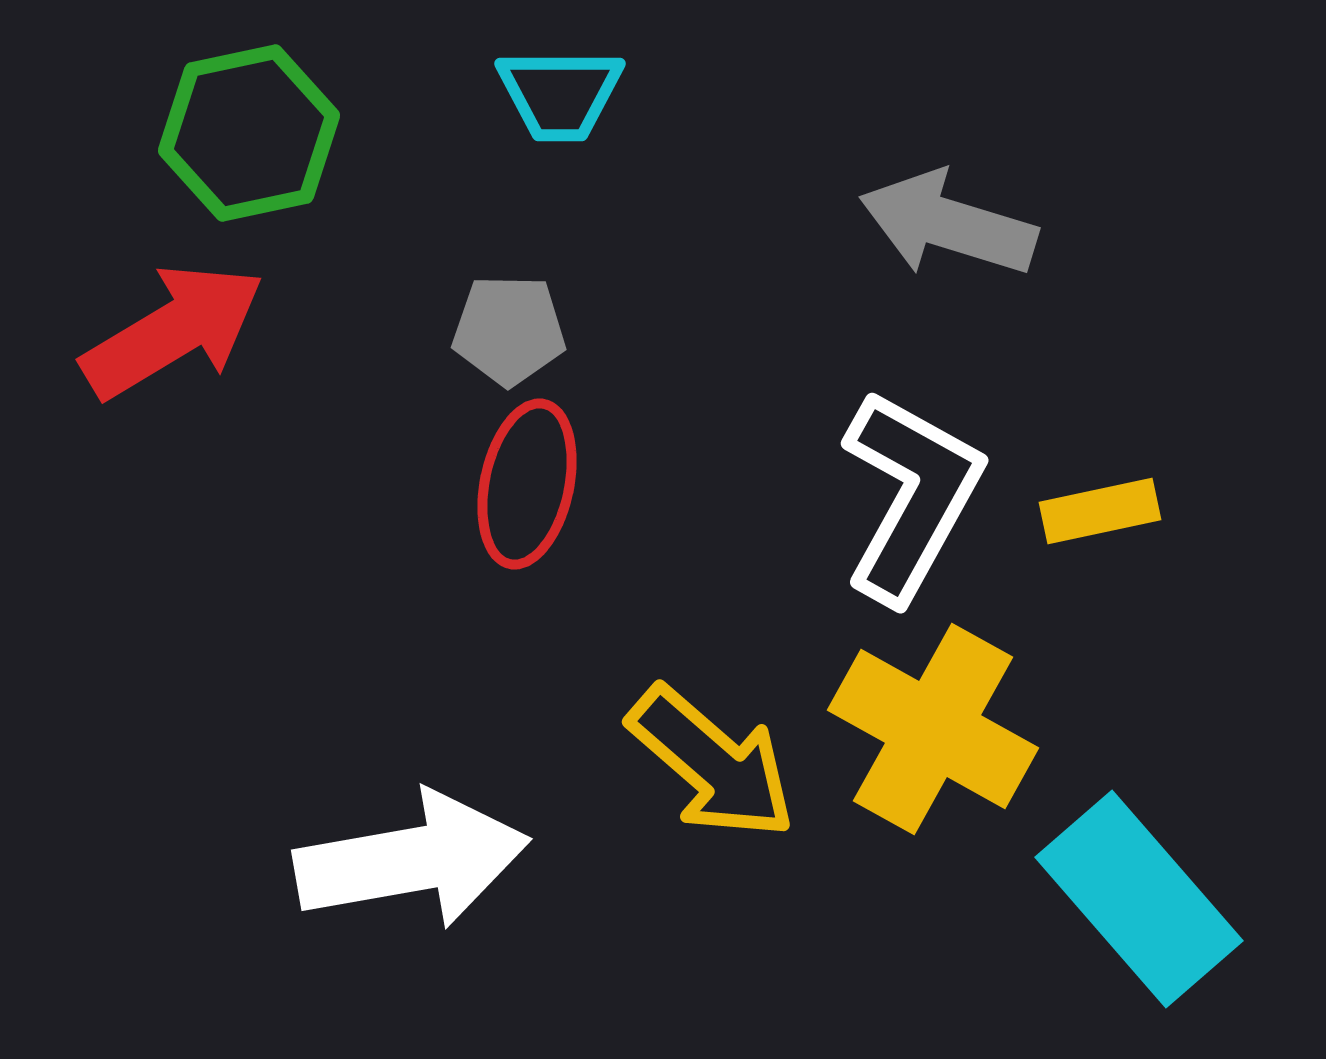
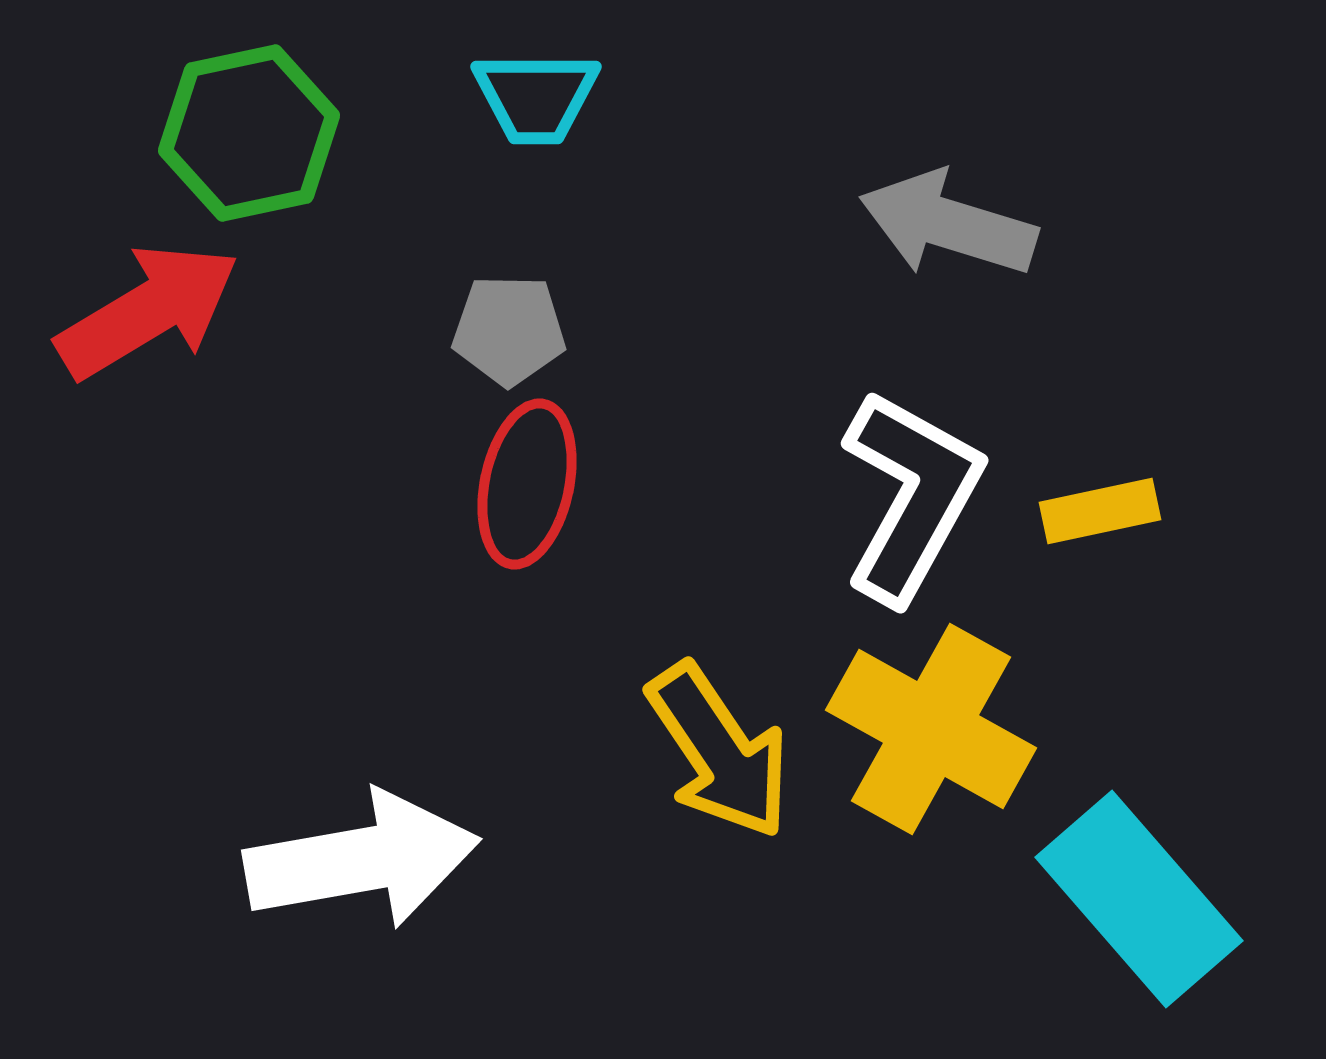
cyan trapezoid: moved 24 px left, 3 px down
red arrow: moved 25 px left, 20 px up
yellow cross: moved 2 px left
yellow arrow: moved 7 px right, 12 px up; rotated 15 degrees clockwise
white arrow: moved 50 px left
